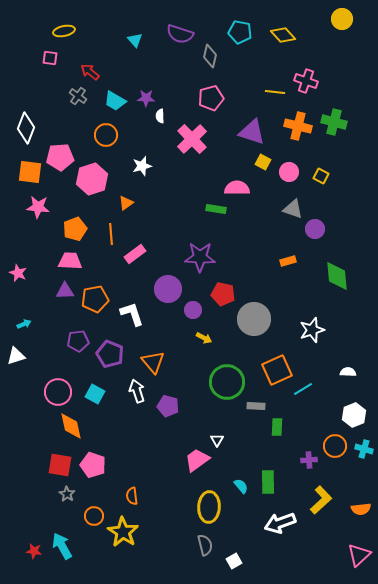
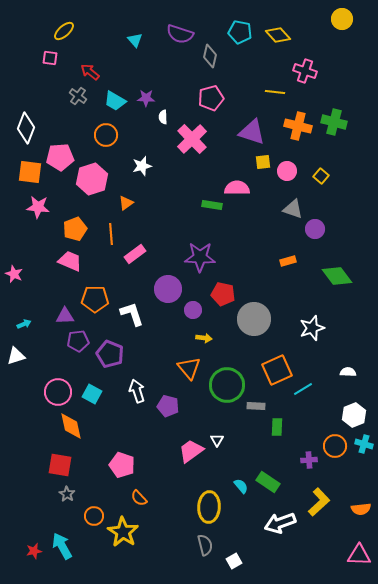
yellow ellipse at (64, 31): rotated 30 degrees counterclockwise
yellow diamond at (283, 35): moved 5 px left
pink cross at (306, 81): moved 1 px left, 10 px up
white semicircle at (160, 116): moved 3 px right, 1 px down
yellow square at (263, 162): rotated 35 degrees counterclockwise
pink circle at (289, 172): moved 2 px left, 1 px up
yellow square at (321, 176): rotated 14 degrees clockwise
green rectangle at (216, 209): moved 4 px left, 4 px up
pink trapezoid at (70, 261): rotated 20 degrees clockwise
pink star at (18, 273): moved 4 px left, 1 px down
green diamond at (337, 276): rotated 32 degrees counterclockwise
purple triangle at (65, 291): moved 25 px down
orange pentagon at (95, 299): rotated 12 degrees clockwise
white star at (312, 330): moved 2 px up
yellow arrow at (204, 338): rotated 21 degrees counterclockwise
orange triangle at (153, 362): moved 36 px right, 6 px down
green circle at (227, 382): moved 3 px down
cyan square at (95, 394): moved 3 px left
cyan cross at (364, 449): moved 5 px up
pink trapezoid at (197, 460): moved 6 px left, 9 px up
pink pentagon at (93, 465): moved 29 px right
green rectangle at (268, 482): rotated 55 degrees counterclockwise
orange semicircle at (132, 496): moved 7 px right, 2 px down; rotated 36 degrees counterclockwise
yellow L-shape at (321, 500): moved 2 px left, 2 px down
red star at (34, 551): rotated 21 degrees counterclockwise
pink triangle at (359, 555): rotated 45 degrees clockwise
